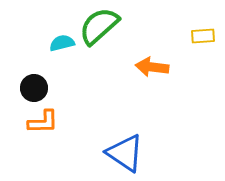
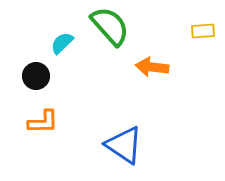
green semicircle: moved 11 px right; rotated 90 degrees clockwise
yellow rectangle: moved 5 px up
cyan semicircle: rotated 30 degrees counterclockwise
black circle: moved 2 px right, 12 px up
blue triangle: moved 1 px left, 8 px up
